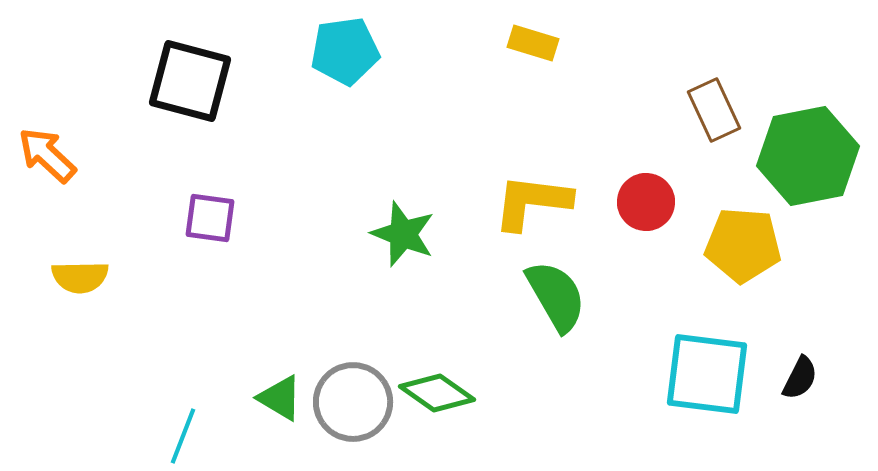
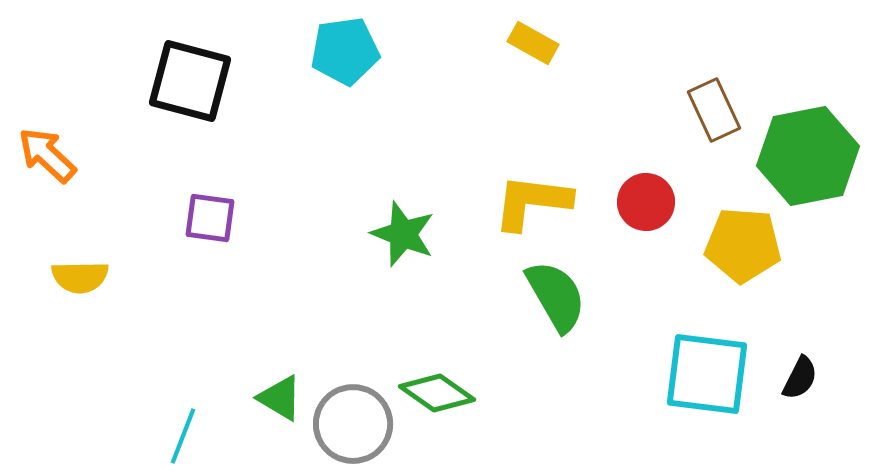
yellow rectangle: rotated 12 degrees clockwise
gray circle: moved 22 px down
